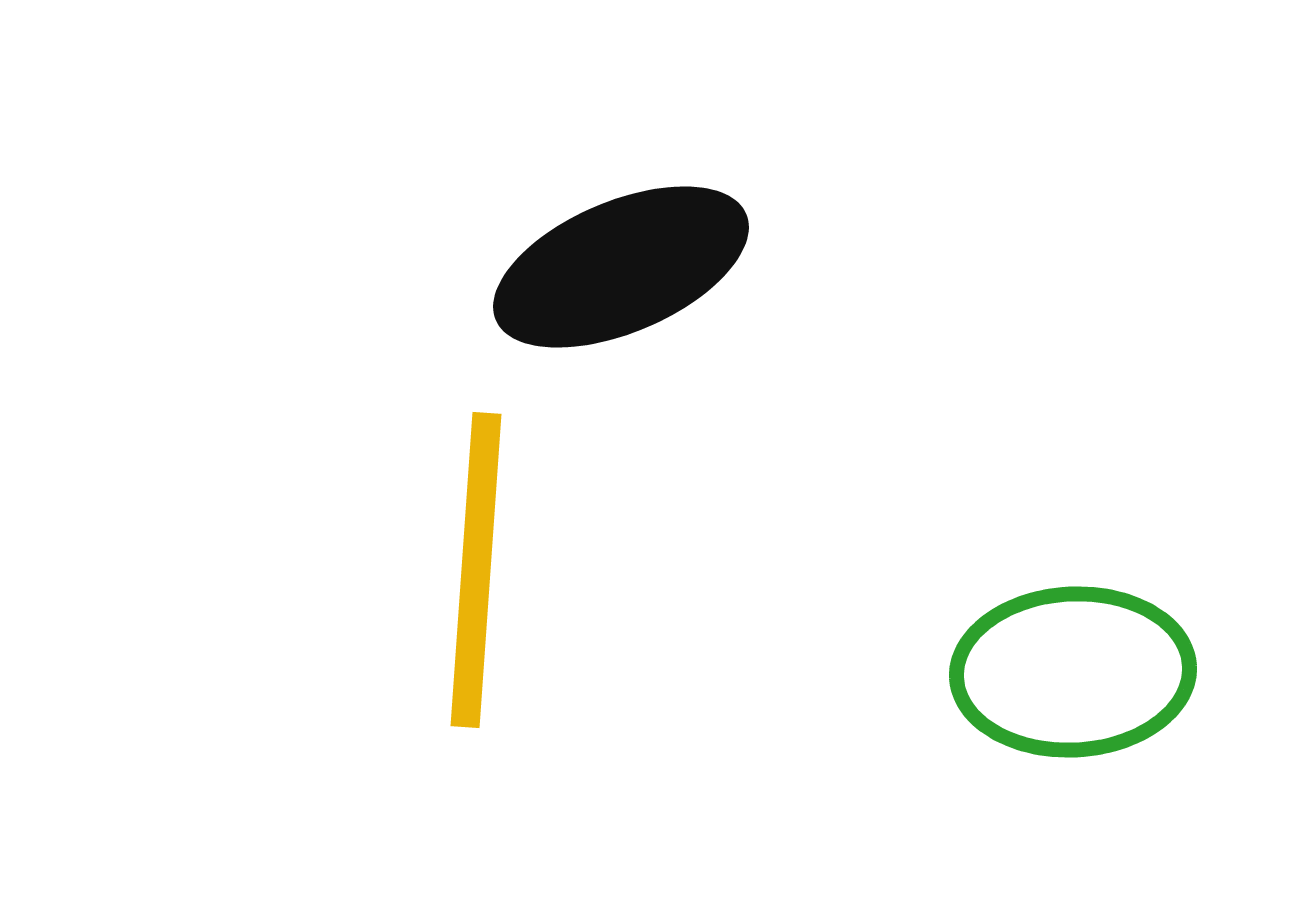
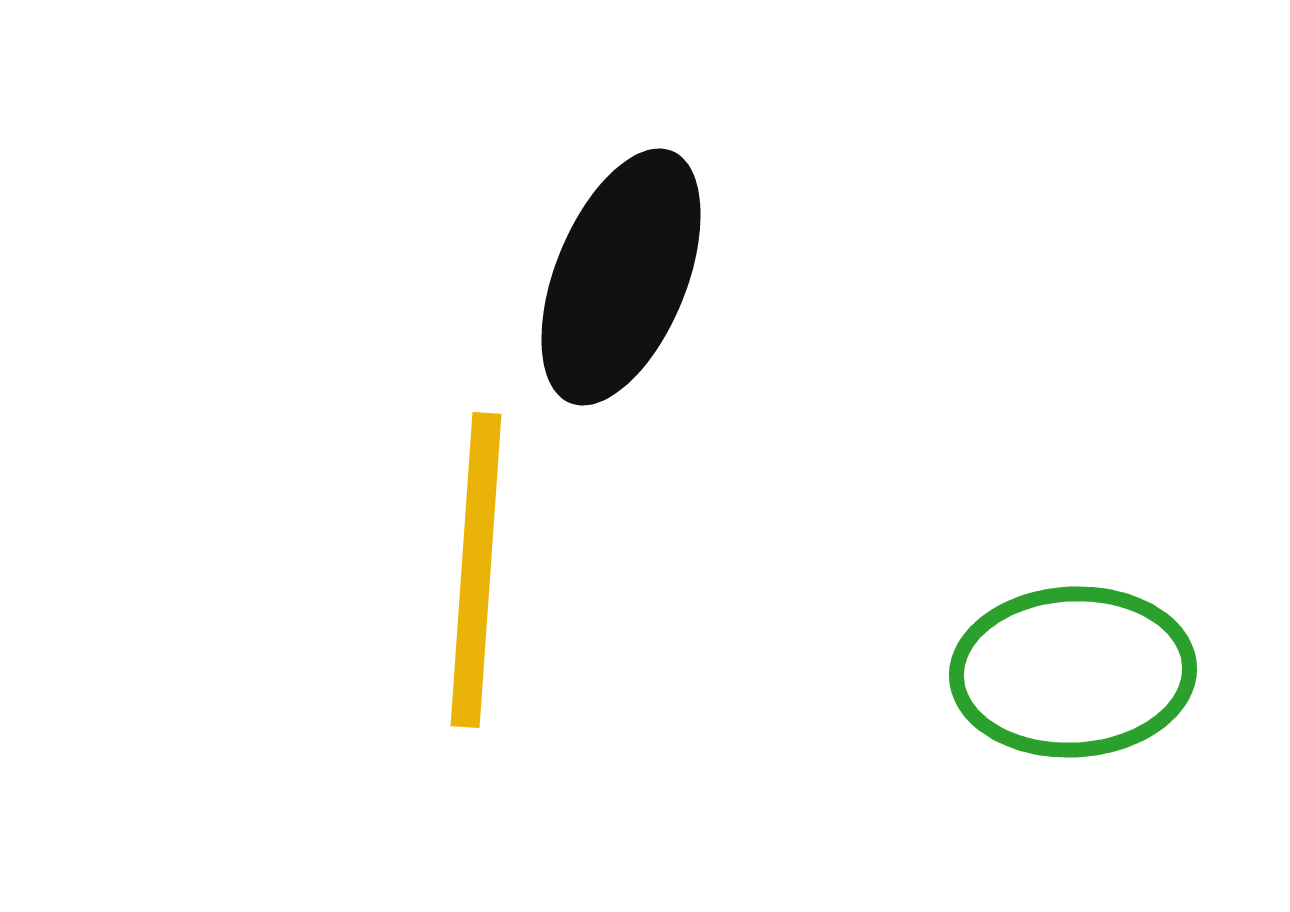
black ellipse: moved 10 px down; rotated 45 degrees counterclockwise
